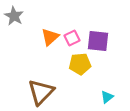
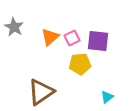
gray star: moved 11 px down
brown triangle: rotated 12 degrees clockwise
